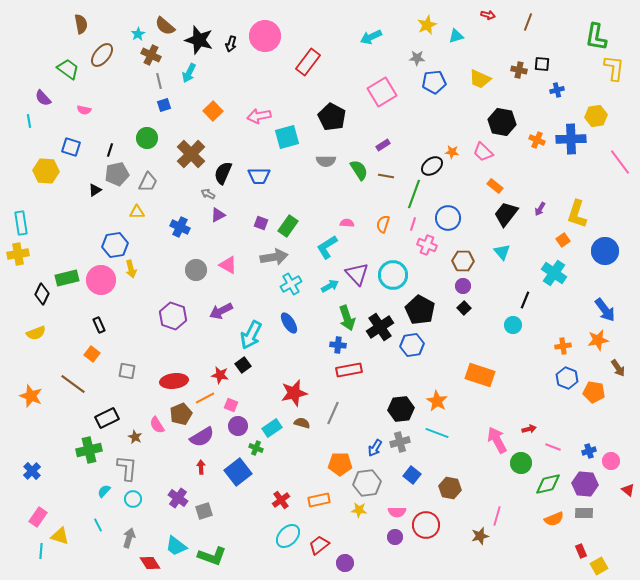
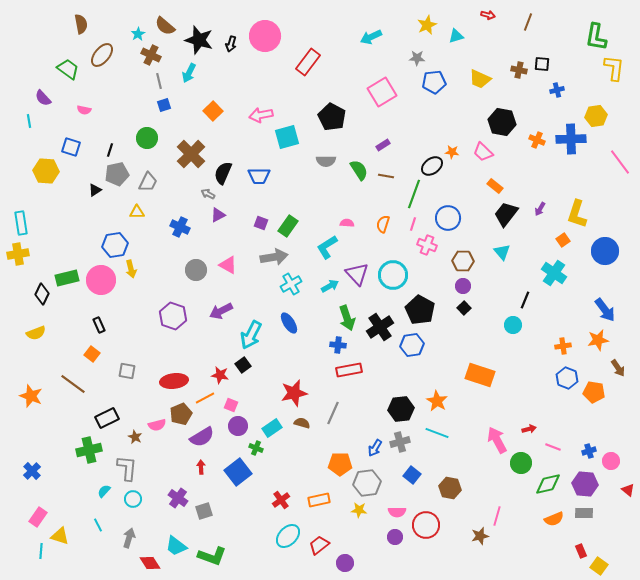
pink arrow at (259, 116): moved 2 px right, 1 px up
pink semicircle at (157, 425): rotated 72 degrees counterclockwise
yellow square at (599, 566): rotated 24 degrees counterclockwise
